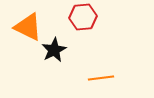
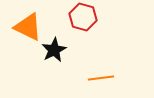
red hexagon: rotated 20 degrees clockwise
